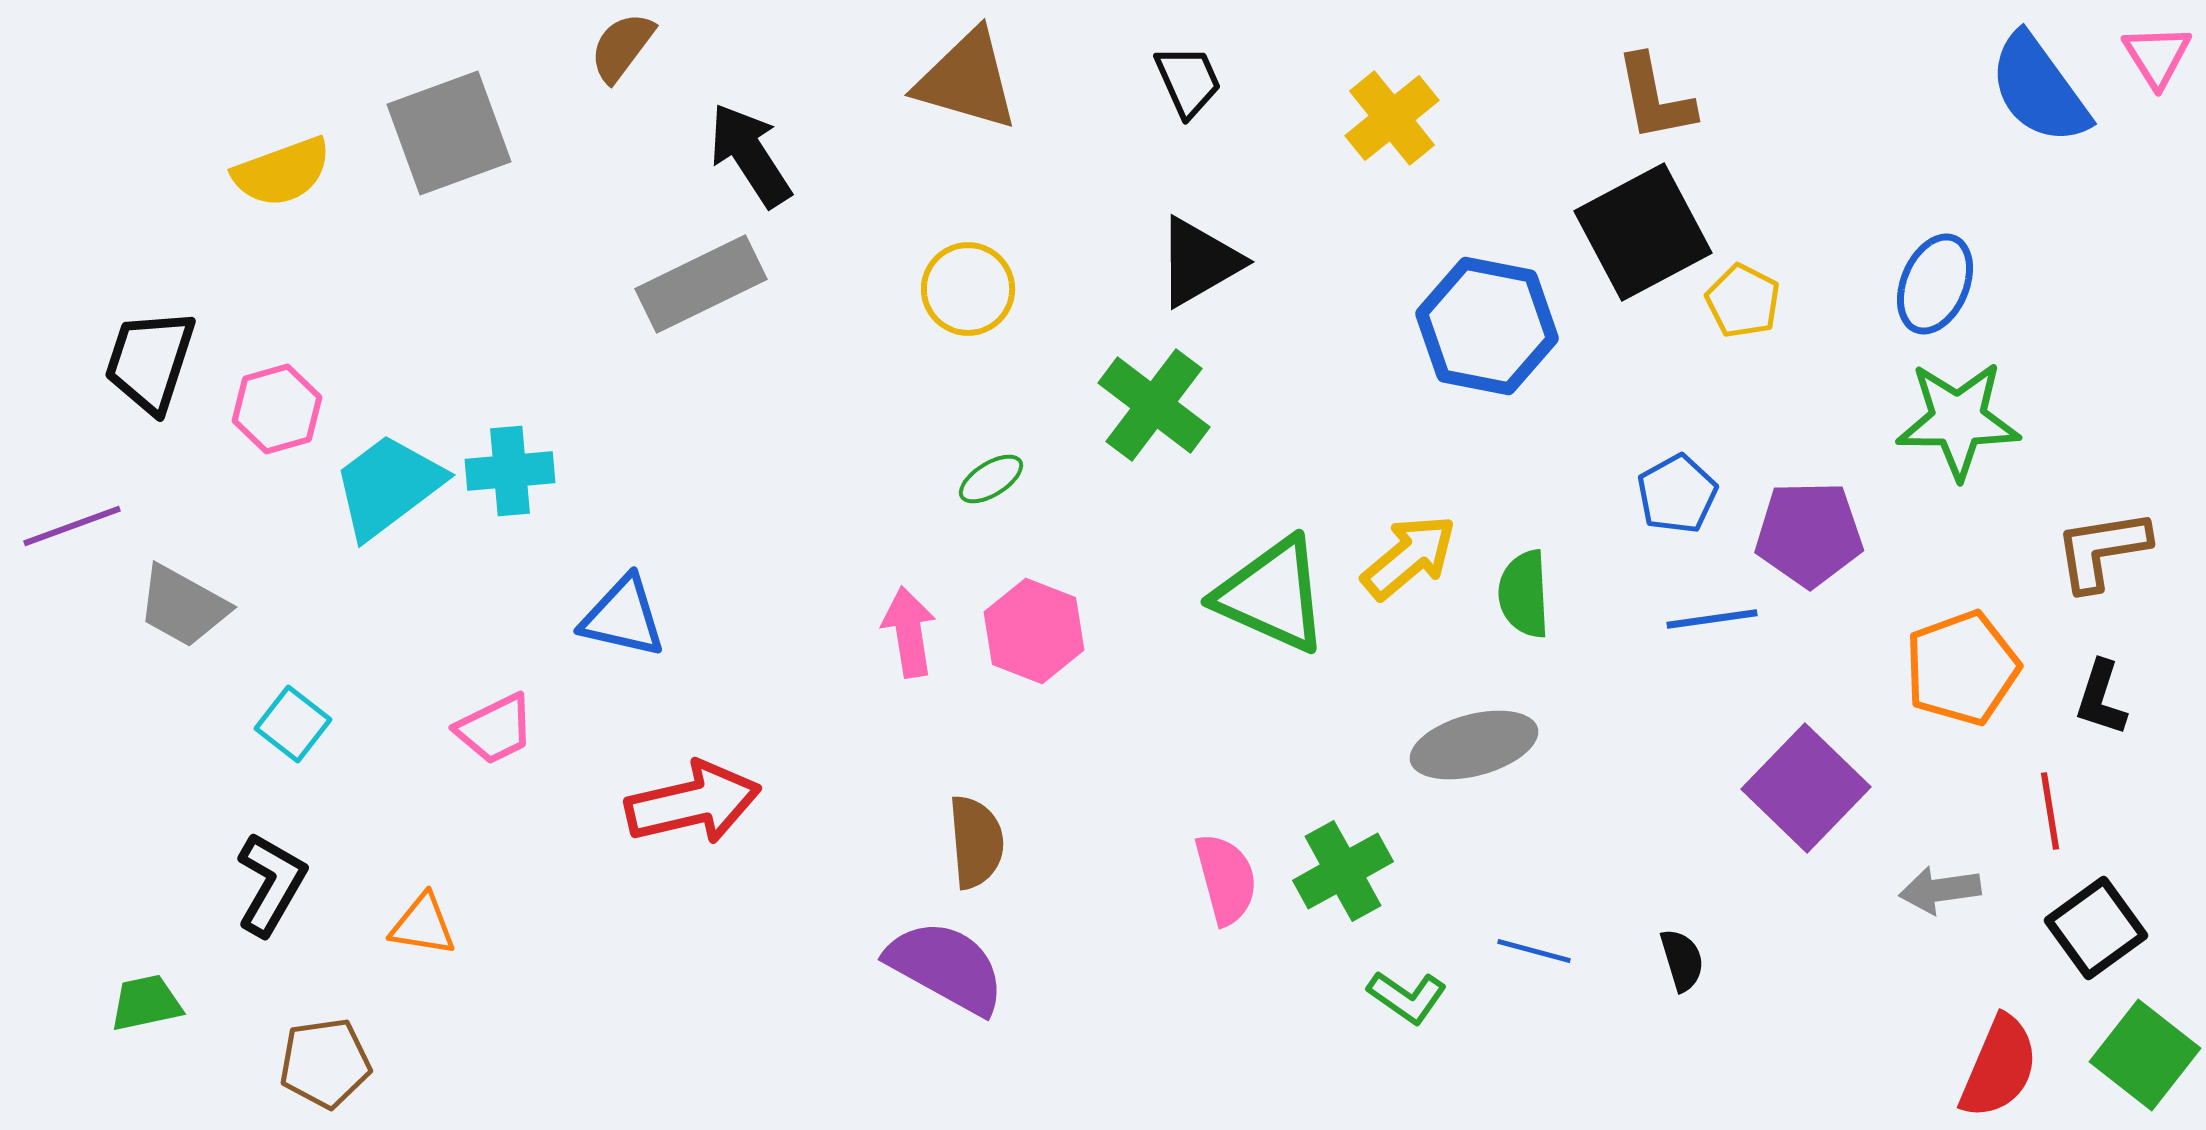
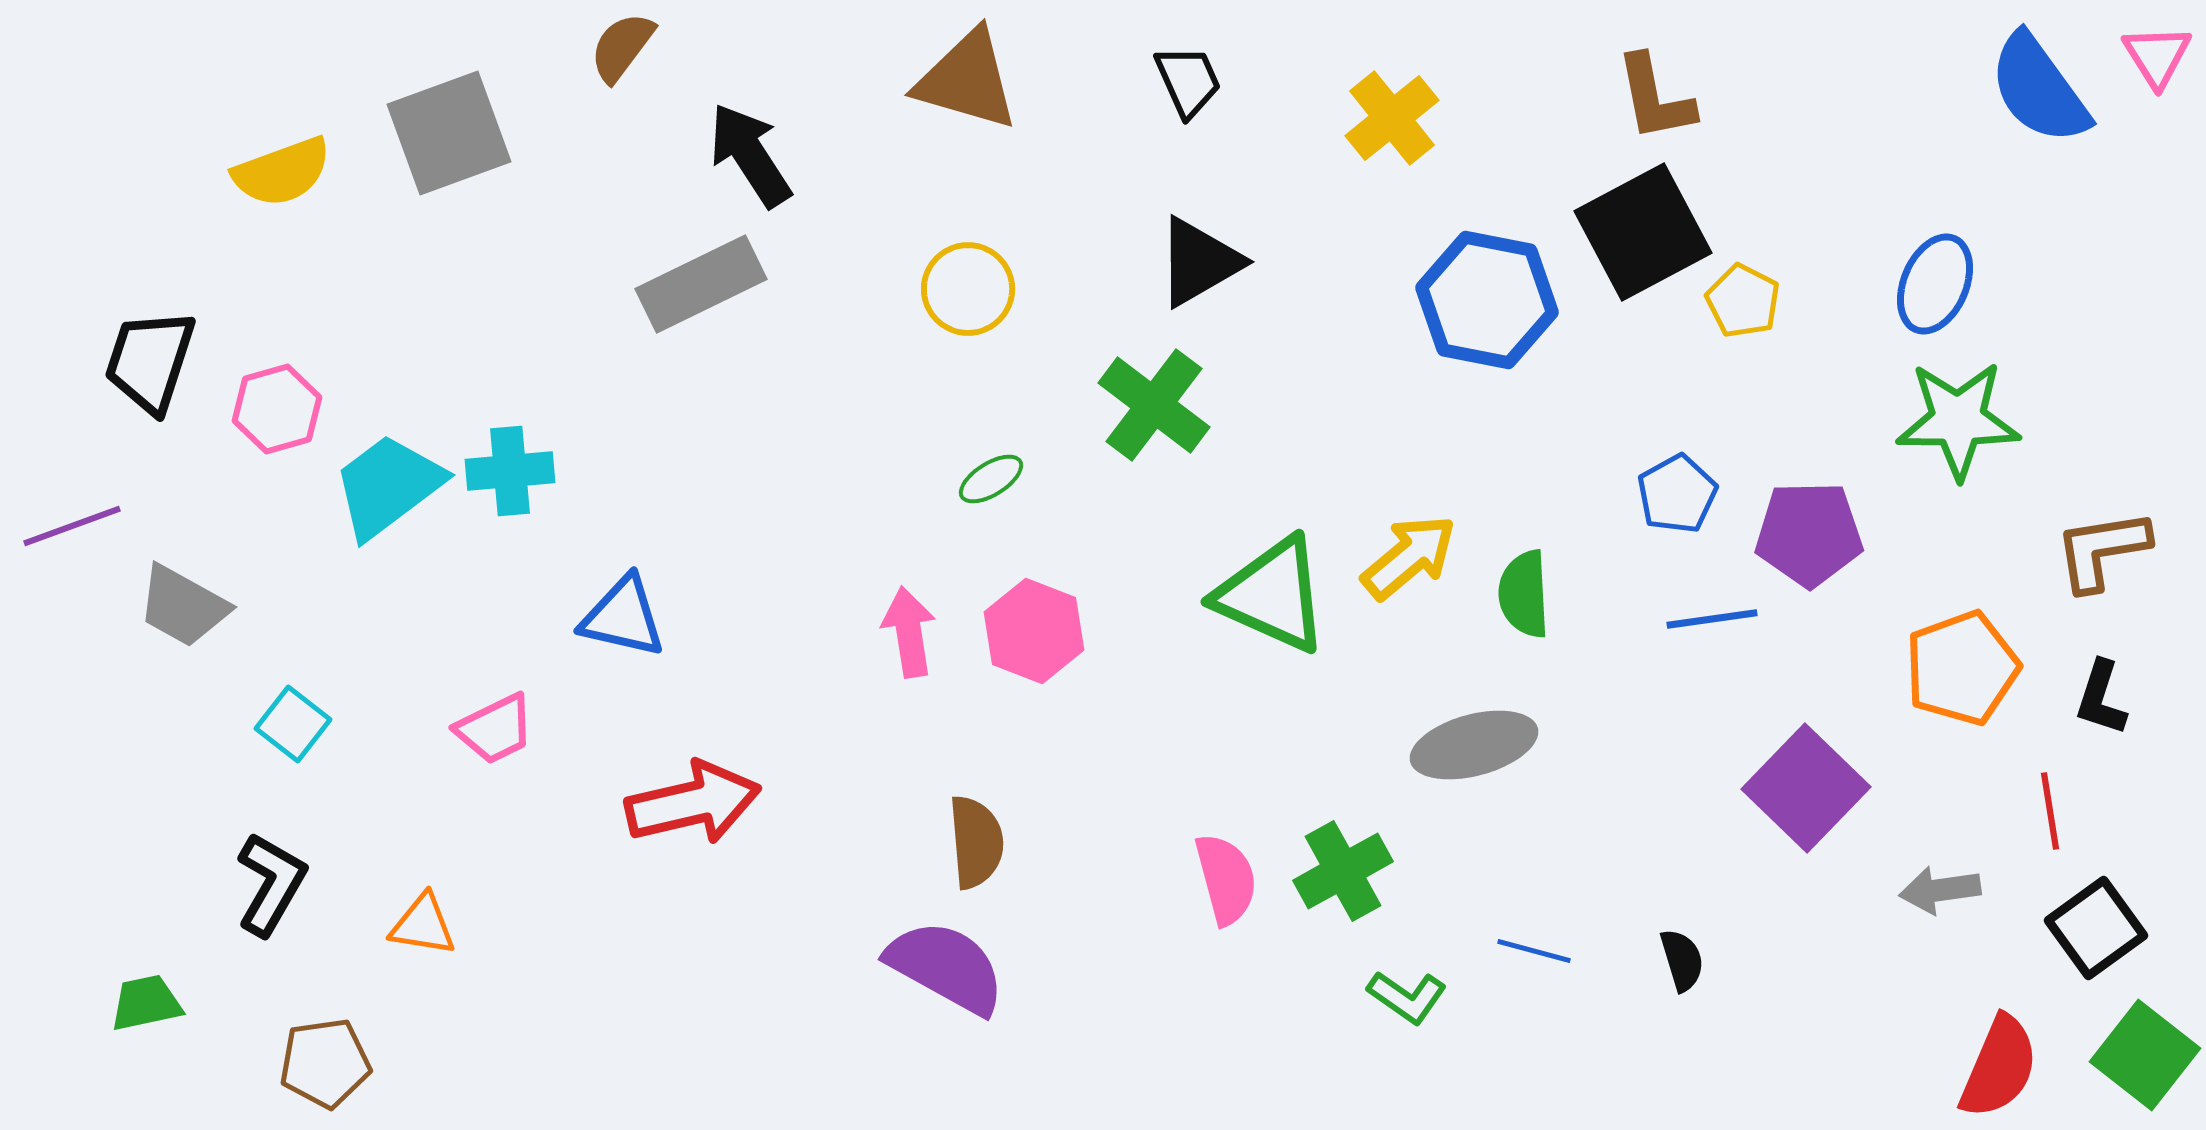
blue hexagon at (1487, 326): moved 26 px up
